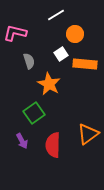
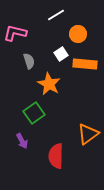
orange circle: moved 3 px right
red semicircle: moved 3 px right, 11 px down
